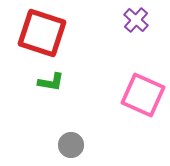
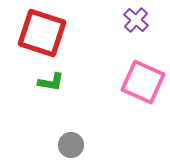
pink square: moved 13 px up
